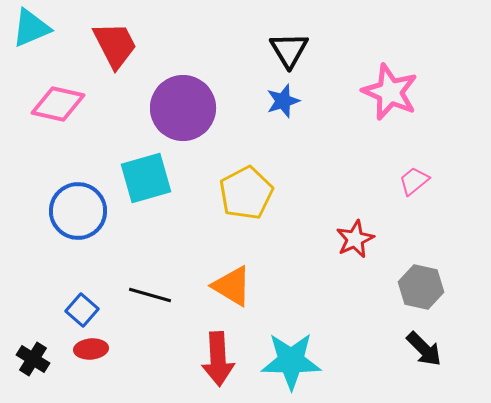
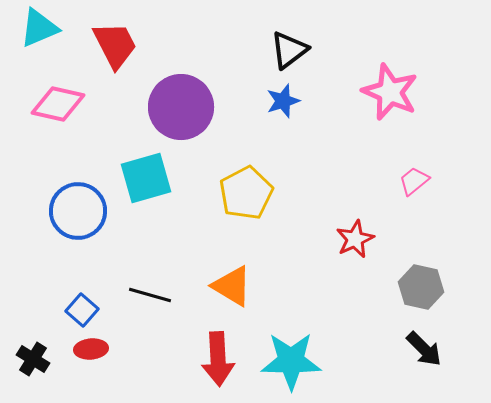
cyan triangle: moved 8 px right
black triangle: rotated 24 degrees clockwise
purple circle: moved 2 px left, 1 px up
